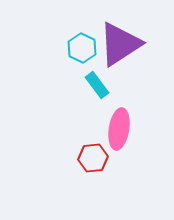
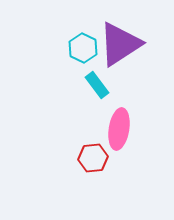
cyan hexagon: moved 1 px right
